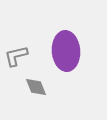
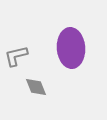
purple ellipse: moved 5 px right, 3 px up
